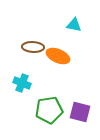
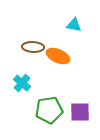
cyan cross: rotated 18 degrees clockwise
purple square: rotated 15 degrees counterclockwise
